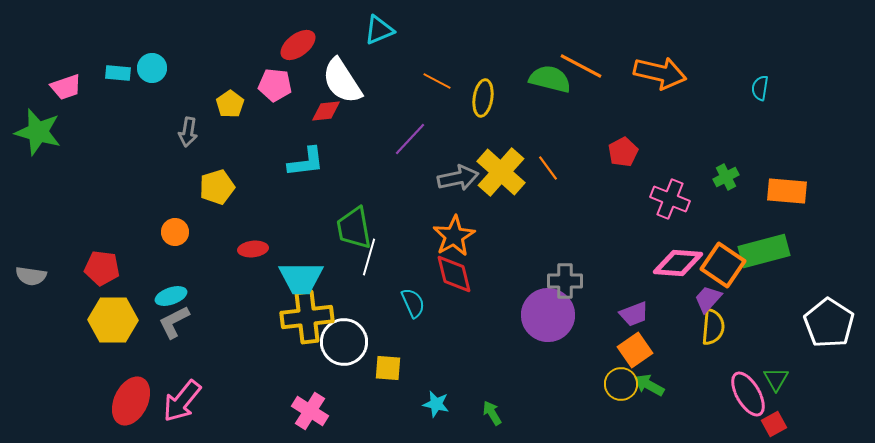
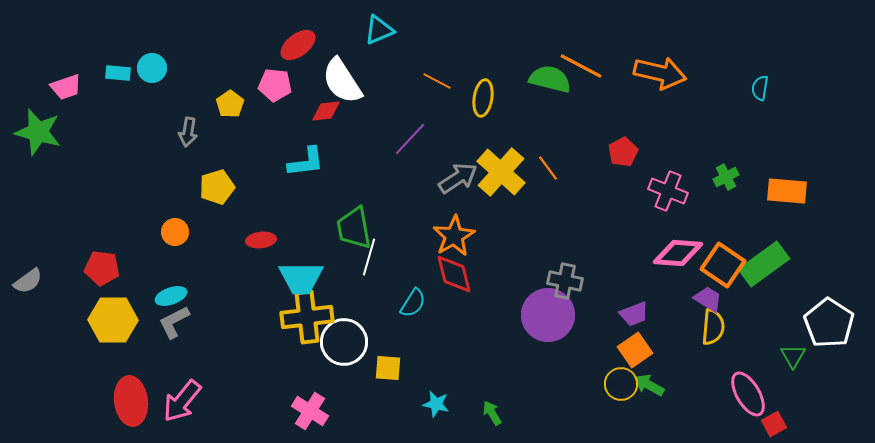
gray arrow at (458, 178): rotated 21 degrees counterclockwise
pink cross at (670, 199): moved 2 px left, 8 px up
red ellipse at (253, 249): moved 8 px right, 9 px up
green rectangle at (764, 251): moved 13 px down; rotated 21 degrees counterclockwise
pink diamond at (678, 263): moved 10 px up
gray semicircle at (31, 276): moved 3 px left, 5 px down; rotated 44 degrees counterclockwise
gray cross at (565, 281): rotated 12 degrees clockwise
purple trapezoid at (708, 299): rotated 80 degrees clockwise
cyan semicircle at (413, 303): rotated 56 degrees clockwise
green triangle at (776, 379): moved 17 px right, 23 px up
red ellipse at (131, 401): rotated 33 degrees counterclockwise
